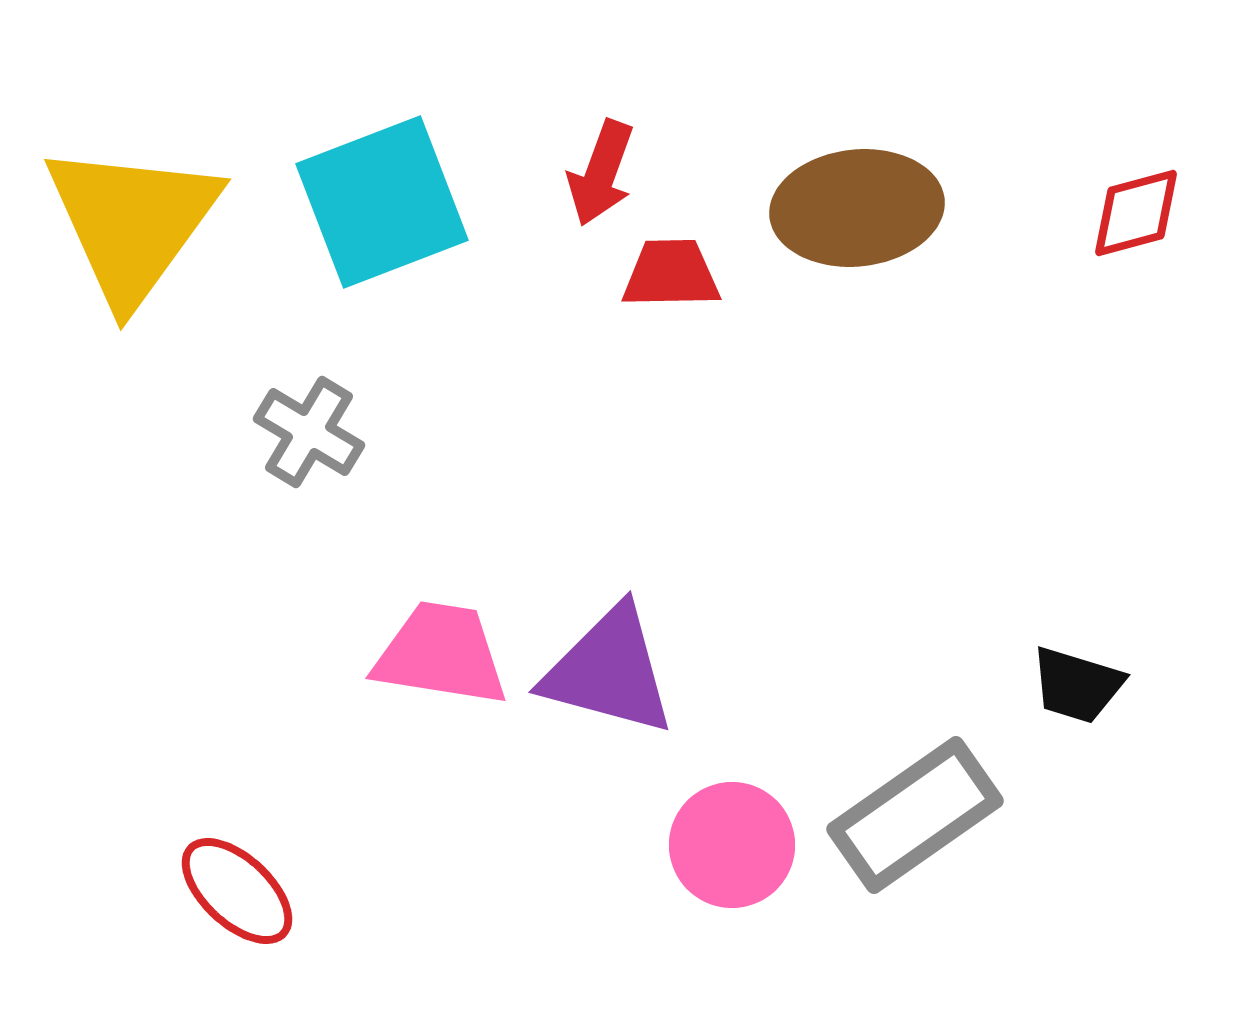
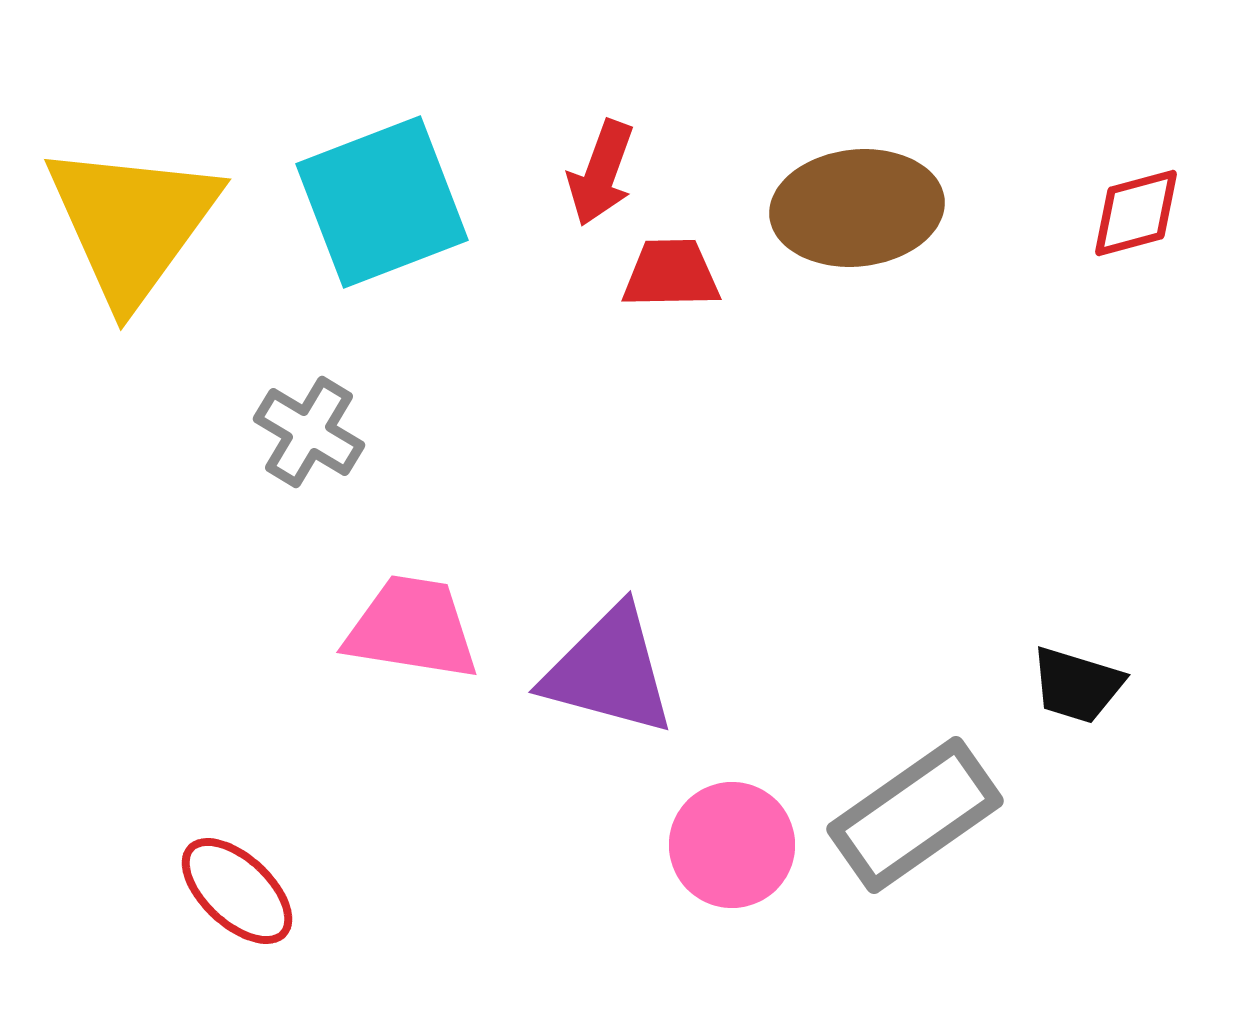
pink trapezoid: moved 29 px left, 26 px up
